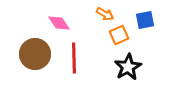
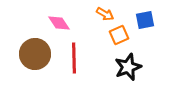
black star: rotated 8 degrees clockwise
